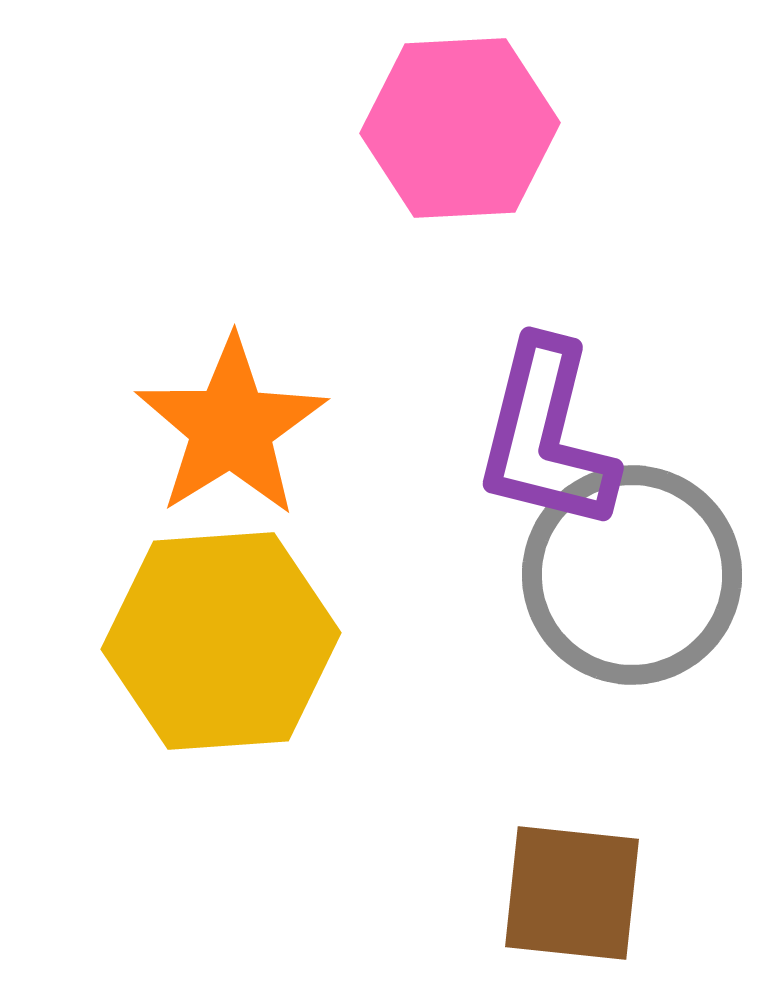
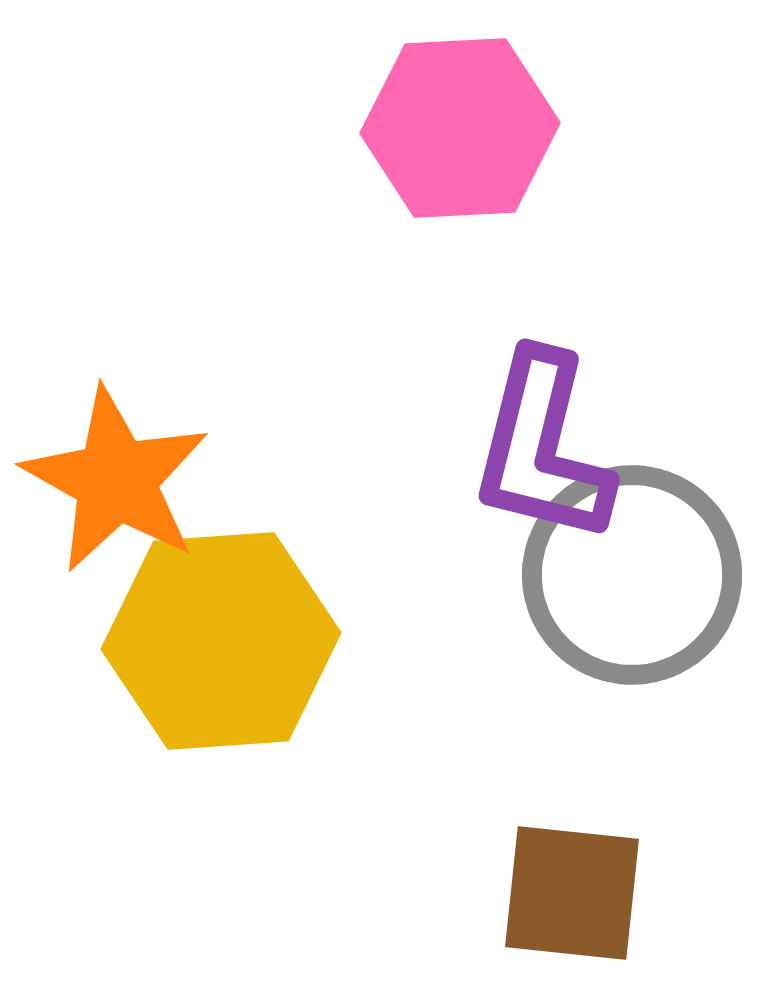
orange star: moved 115 px left, 53 px down; rotated 11 degrees counterclockwise
purple L-shape: moved 4 px left, 12 px down
